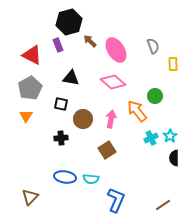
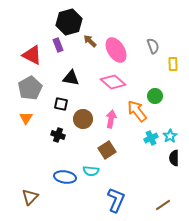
orange triangle: moved 2 px down
black cross: moved 3 px left, 3 px up; rotated 24 degrees clockwise
cyan semicircle: moved 8 px up
